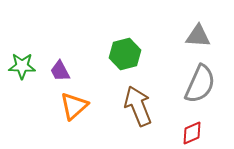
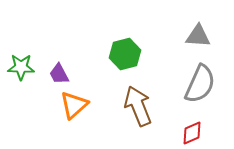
green star: moved 1 px left, 1 px down
purple trapezoid: moved 1 px left, 3 px down
orange triangle: moved 1 px up
